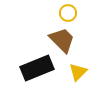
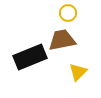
brown trapezoid: rotated 56 degrees counterclockwise
black rectangle: moved 7 px left, 11 px up
